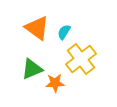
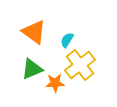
orange triangle: moved 3 px left, 4 px down
cyan semicircle: moved 3 px right, 8 px down
yellow cross: moved 1 px left, 6 px down
